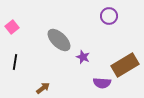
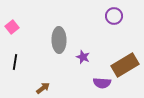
purple circle: moved 5 px right
gray ellipse: rotated 45 degrees clockwise
